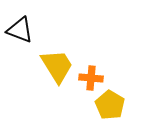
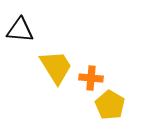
black triangle: rotated 16 degrees counterclockwise
yellow trapezoid: moved 1 px left, 1 px down
